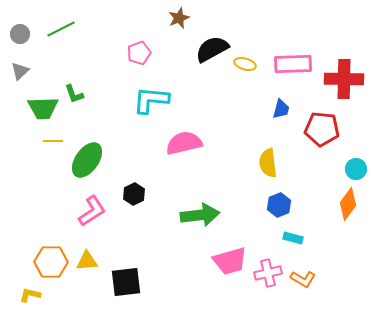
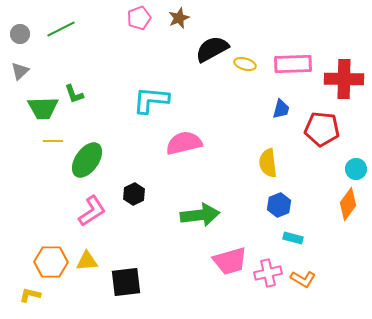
pink pentagon: moved 35 px up
